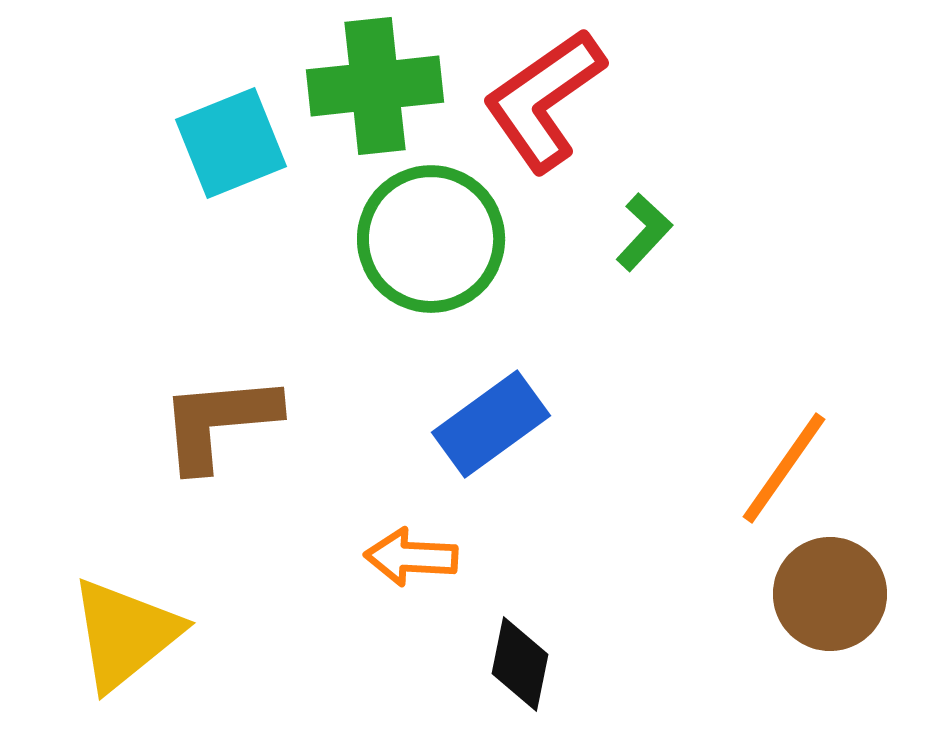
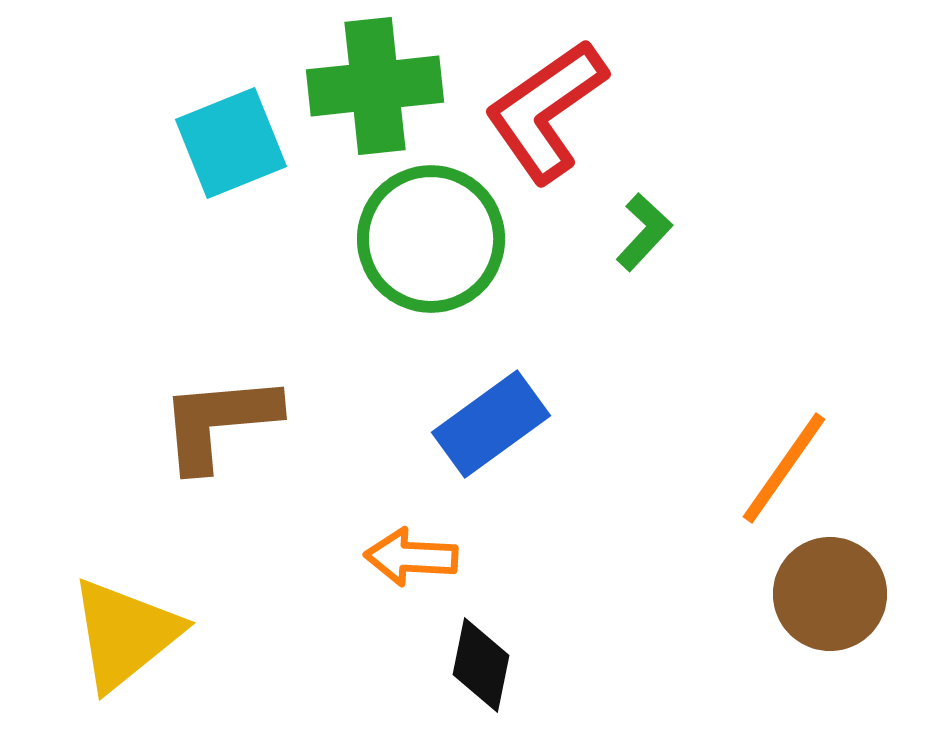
red L-shape: moved 2 px right, 11 px down
black diamond: moved 39 px left, 1 px down
